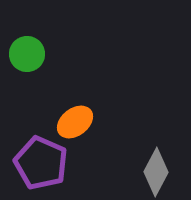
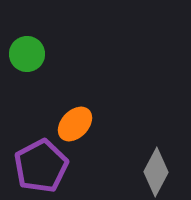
orange ellipse: moved 2 px down; rotated 9 degrees counterclockwise
purple pentagon: moved 3 px down; rotated 20 degrees clockwise
